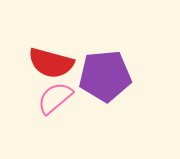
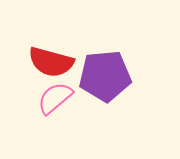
red semicircle: moved 1 px up
